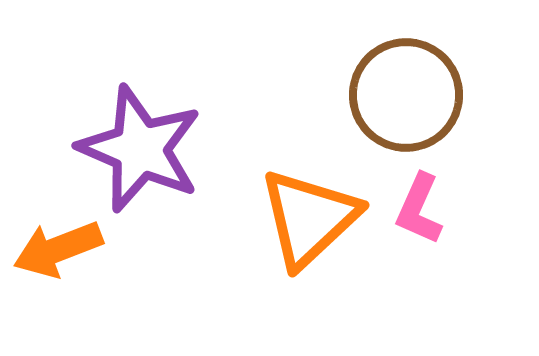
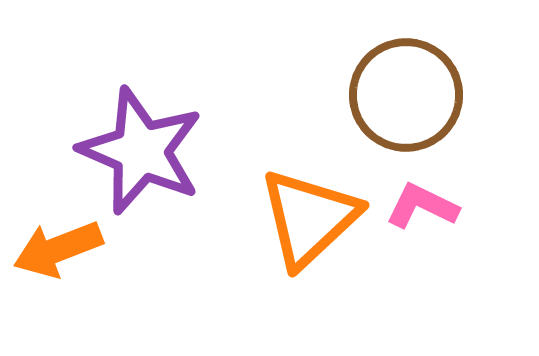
purple star: moved 1 px right, 2 px down
pink L-shape: moved 3 px right, 3 px up; rotated 92 degrees clockwise
